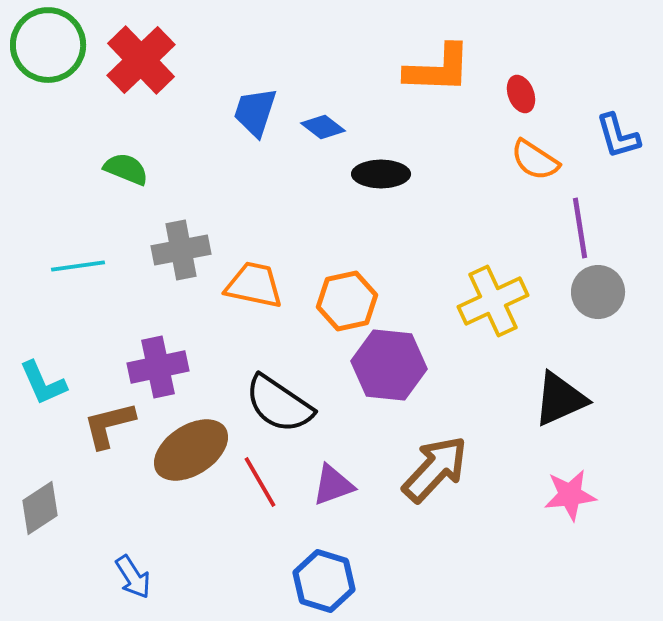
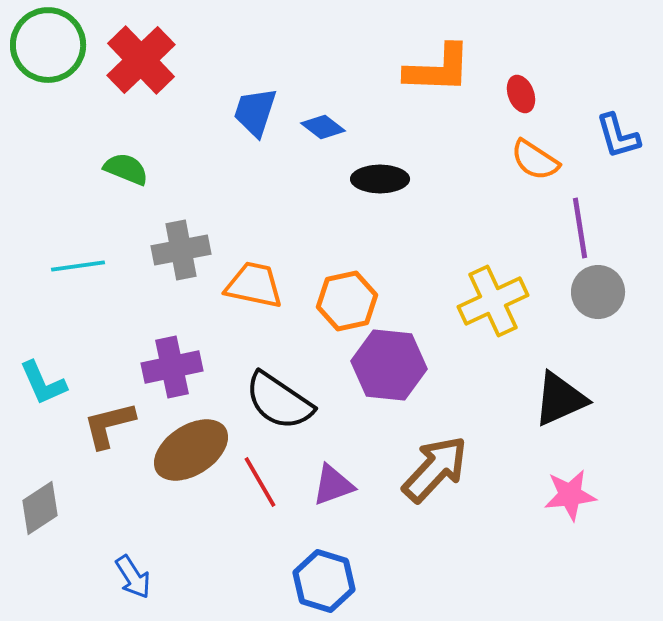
black ellipse: moved 1 px left, 5 px down
purple cross: moved 14 px right
black semicircle: moved 3 px up
